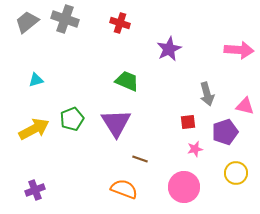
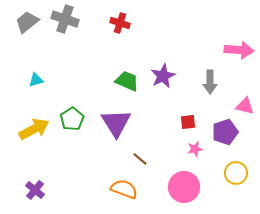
purple star: moved 6 px left, 27 px down
gray arrow: moved 3 px right, 12 px up; rotated 15 degrees clockwise
green pentagon: rotated 10 degrees counterclockwise
brown line: rotated 21 degrees clockwise
purple cross: rotated 30 degrees counterclockwise
